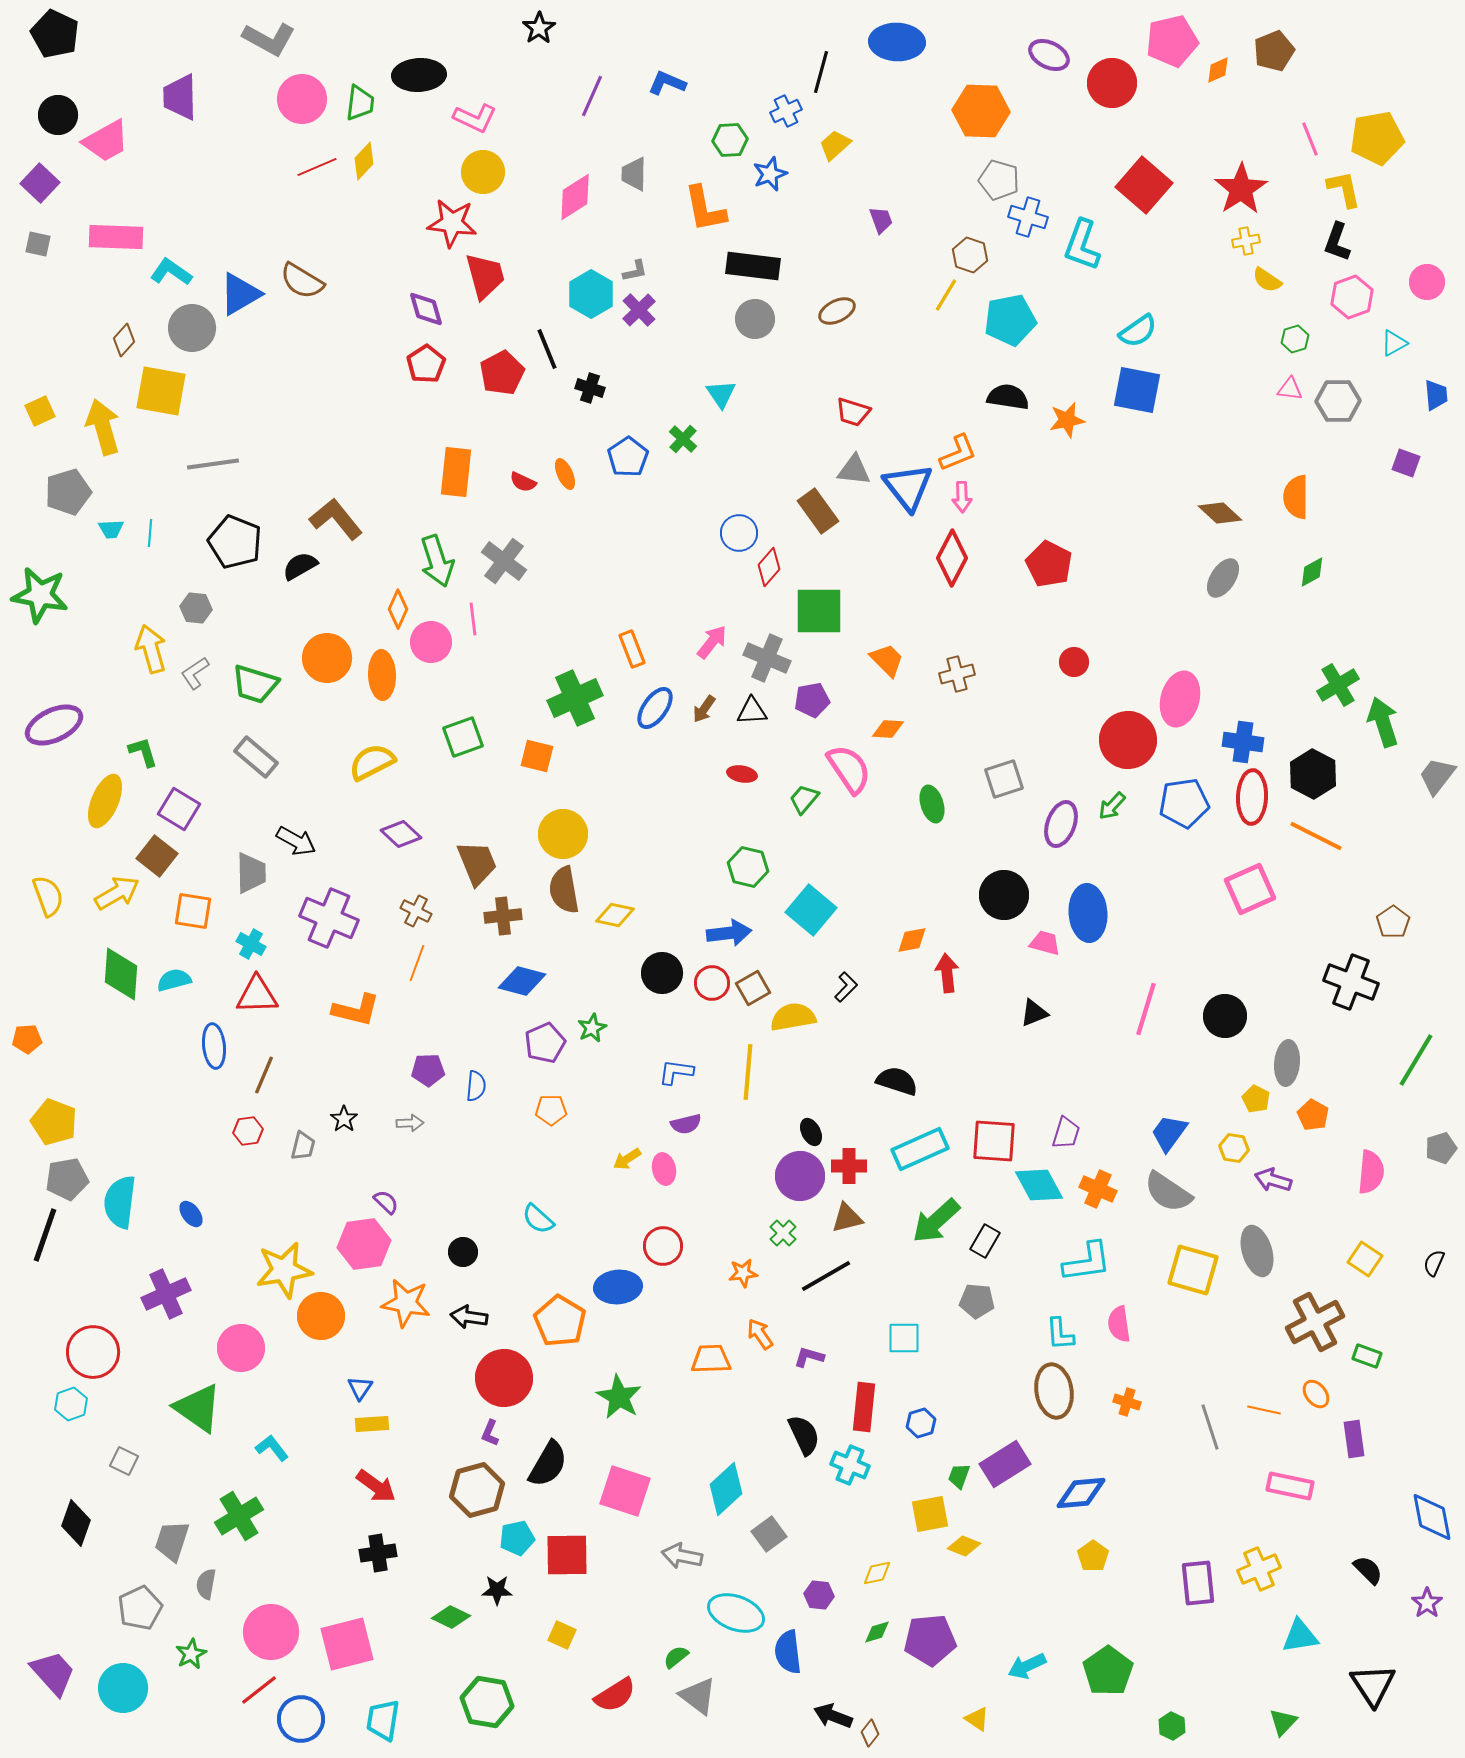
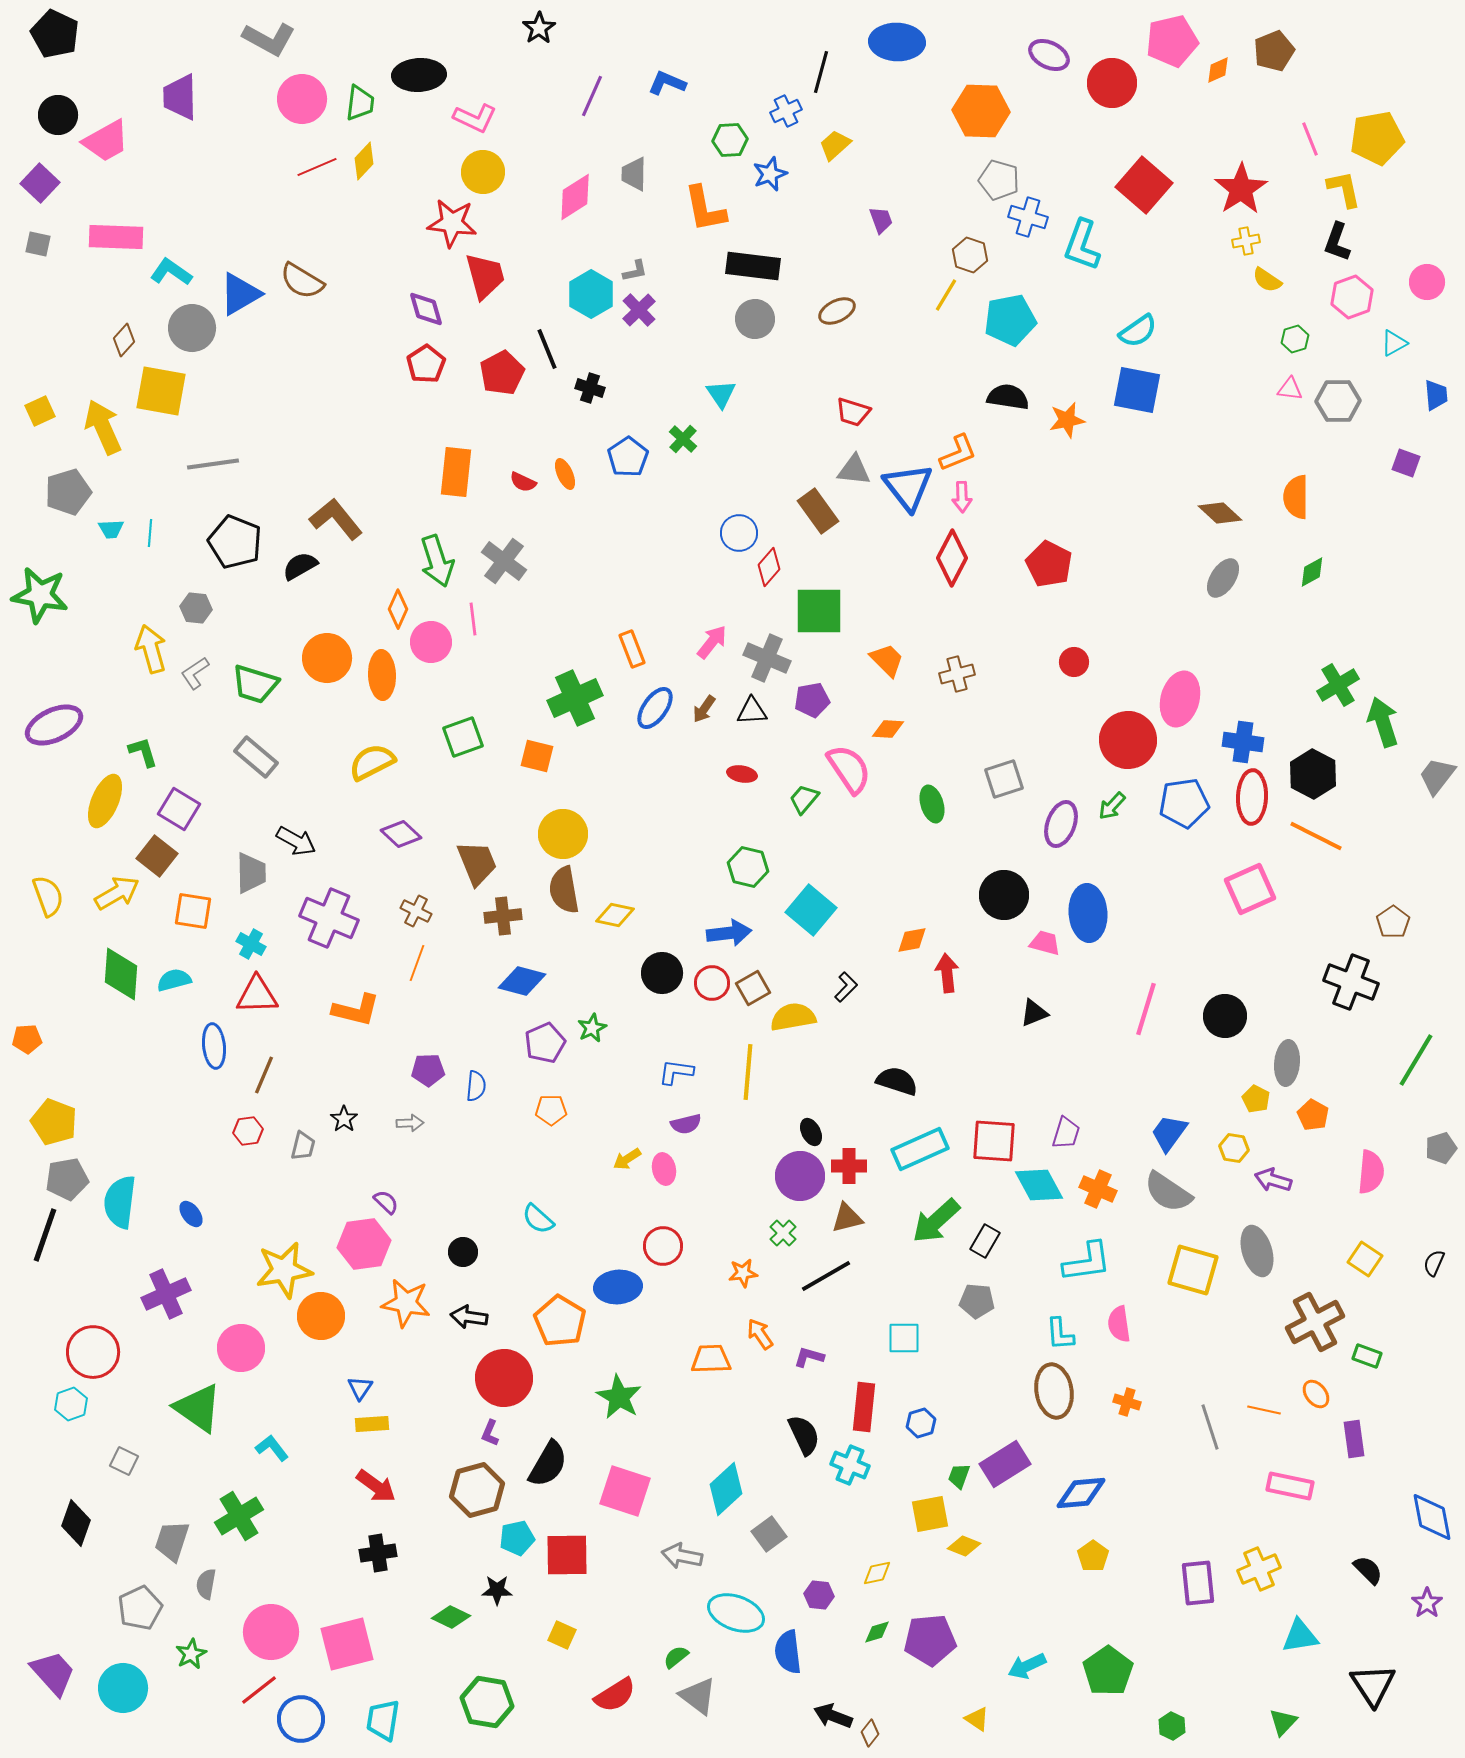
yellow arrow at (103, 427): rotated 8 degrees counterclockwise
